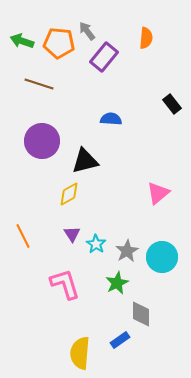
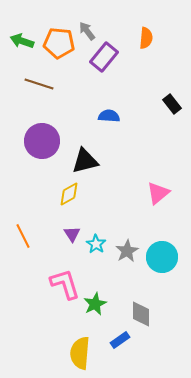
blue semicircle: moved 2 px left, 3 px up
green star: moved 22 px left, 21 px down
